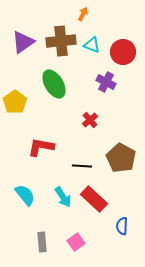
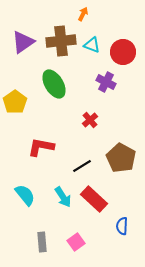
black line: rotated 36 degrees counterclockwise
